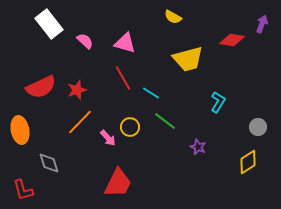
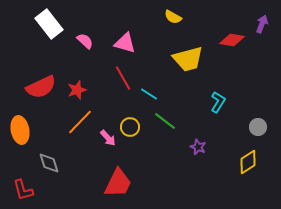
cyan line: moved 2 px left, 1 px down
